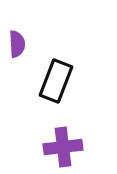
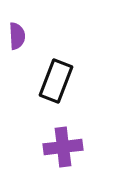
purple semicircle: moved 8 px up
